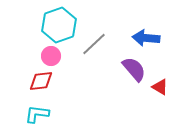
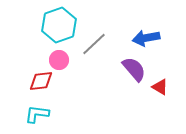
blue arrow: rotated 16 degrees counterclockwise
pink circle: moved 8 px right, 4 px down
